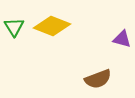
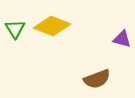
green triangle: moved 1 px right, 2 px down
brown semicircle: moved 1 px left
